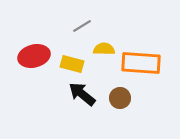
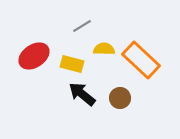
red ellipse: rotated 20 degrees counterclockwise
orange rectangle: moved 3 px up; rotated 39 degrees clockwise
